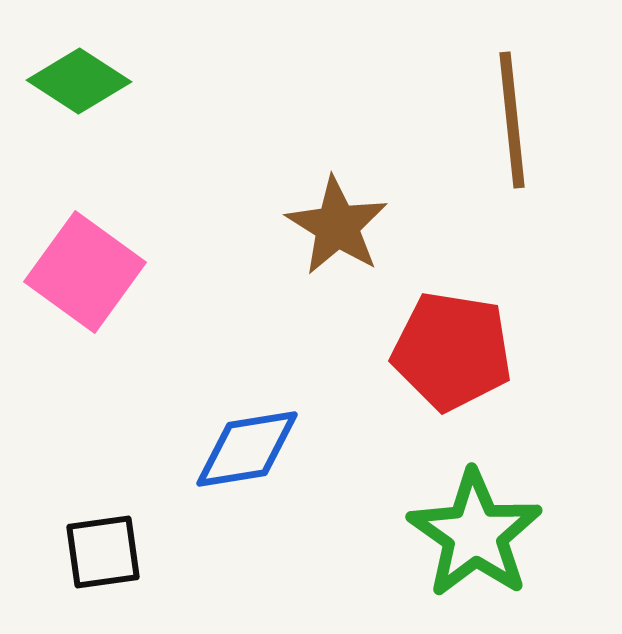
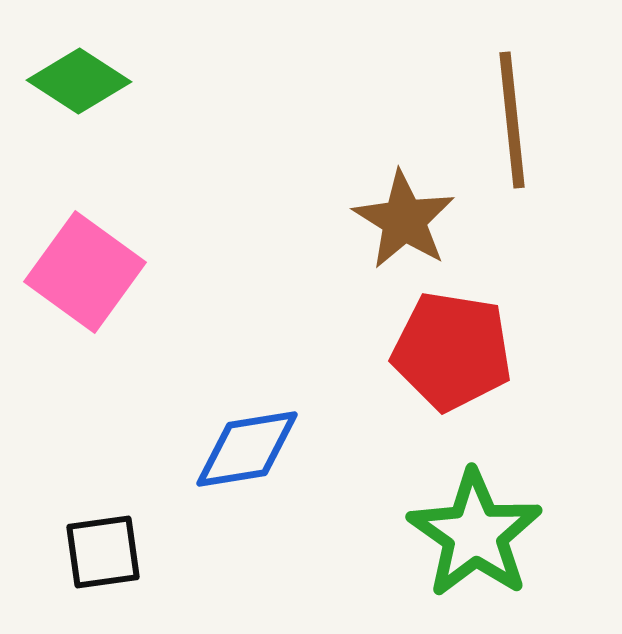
brown star: moved 67 px right, 6 px up
